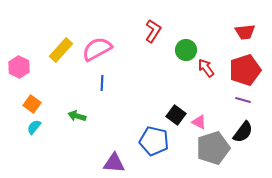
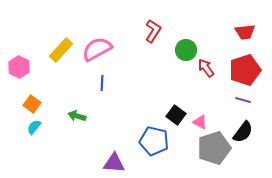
pink triangle: moved 1 px right
gray pentagon: moved 1 px right
